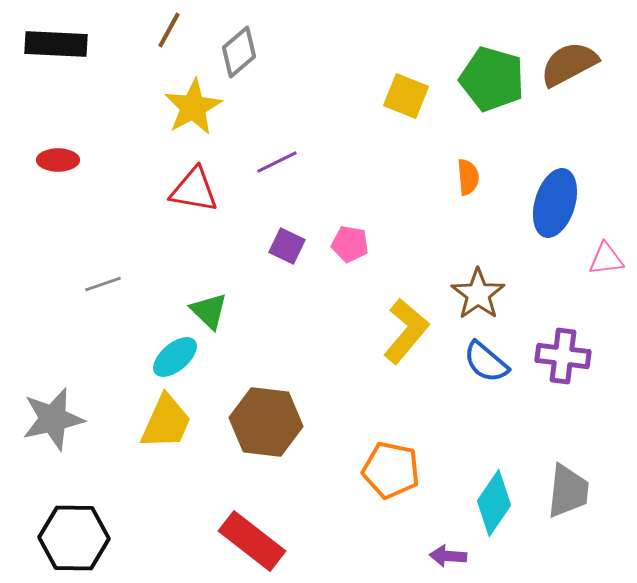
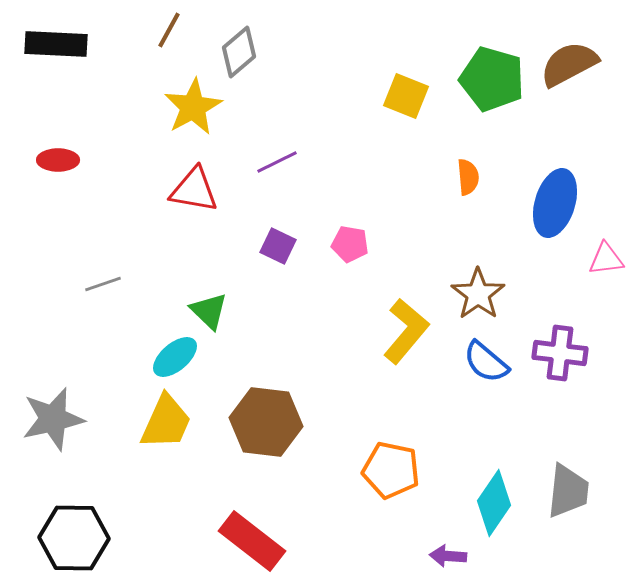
purple square: moved 9 px left
purple cross: moved 3 px left, 3 px up
